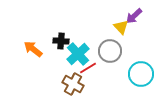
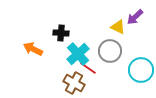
purple arrow: moved 1 px right, 1 px down
yellow triangle: moved 3 px left; rotated 21 degrees counterclockwise
black cross: moved 8 px up
orange arrow: rotated 12 degrees counterclockwise
red line: rotated 66 degrees clockwise
cyan circle: moved 4 px up
brown cross: moved 1 px right, 1 px up
